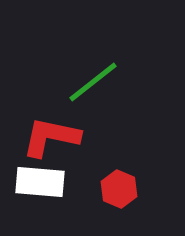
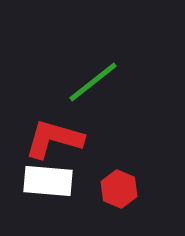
red L-shape: moved 3 px right, 2 px down; rotated 4 degrees clockwise
white rectangle: moved 8 px right, 1 px up
